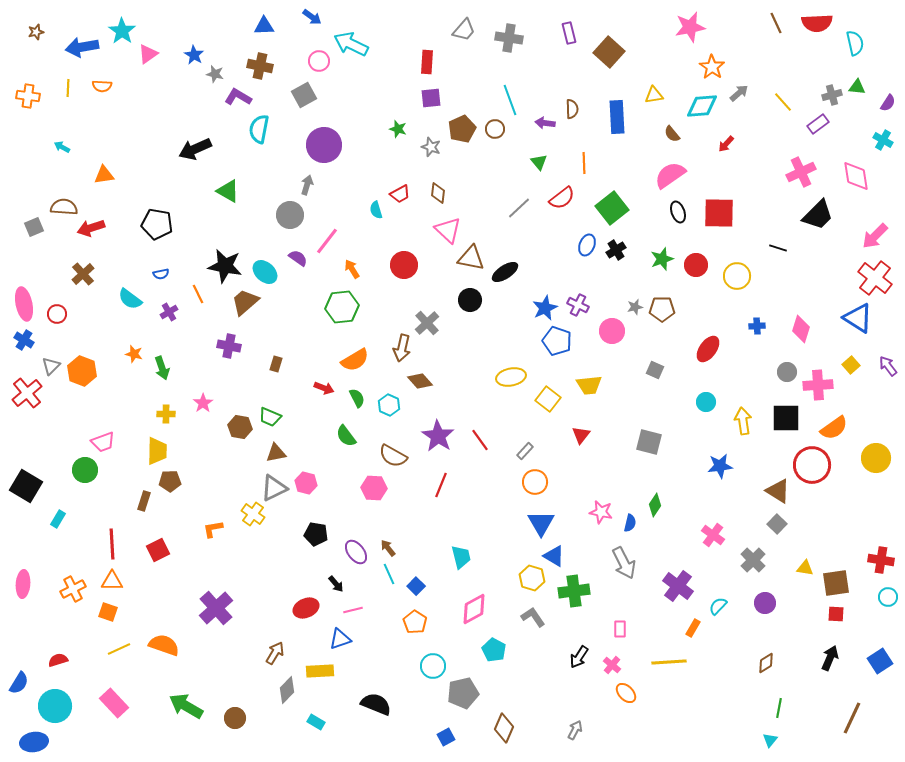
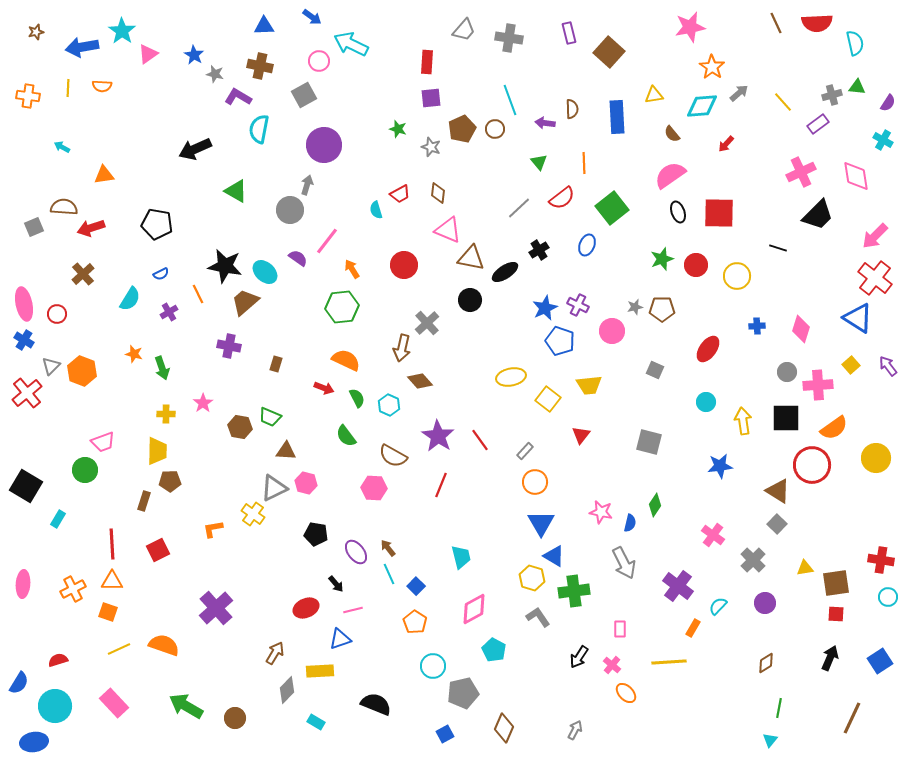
green triangle at (228, 191): moved 8 px right
gray circle at (290, 215): moved 5 px up
pink triangle at (448, 230): rotated 20 degrees counterclockwise
black cross at (616, 250): moved 77 px left
blue semicircle at (161, 274): rotated 14 degrees counterclockwise
cyan semicircle at (130, 299): rotated 95 degrees counterclockwise
blue pentagon at (557, 341): moved 3 px right
orange semicircle at (355, 360): moved 9 px left; rotated 124 degrees counterclockwise
brown triangle at (276, 453): moved 10 px right, 2 px up; rotated 15 degrees clockwise
yellow triangle at (805, 568): rotated 18 degrees counterclockwise
gray L-shape at (533, 617): moved 5 px right
blue square at (446, 737): moved 1 px left, 3 px up
